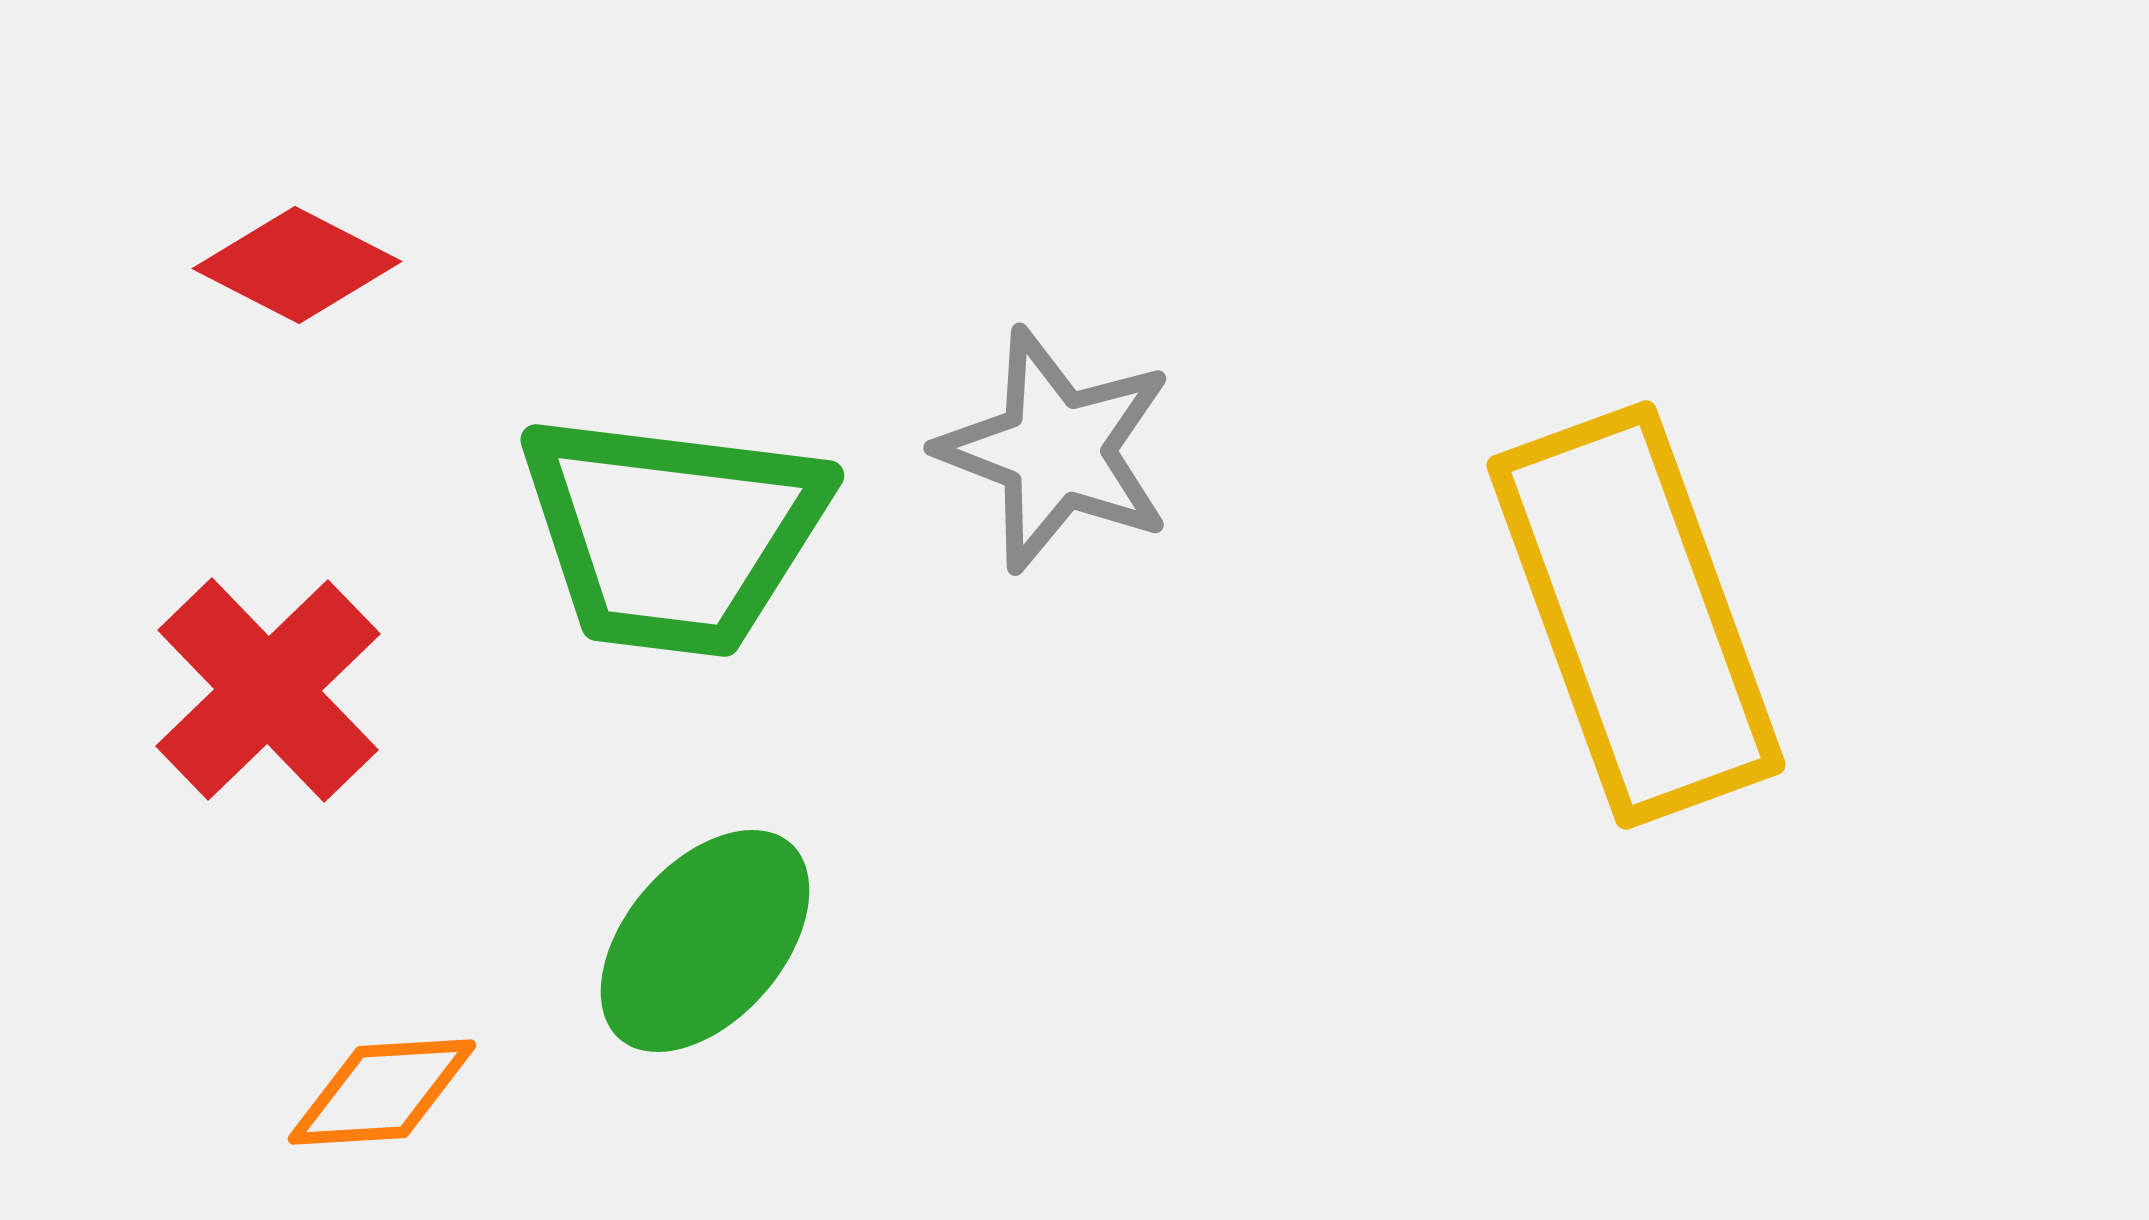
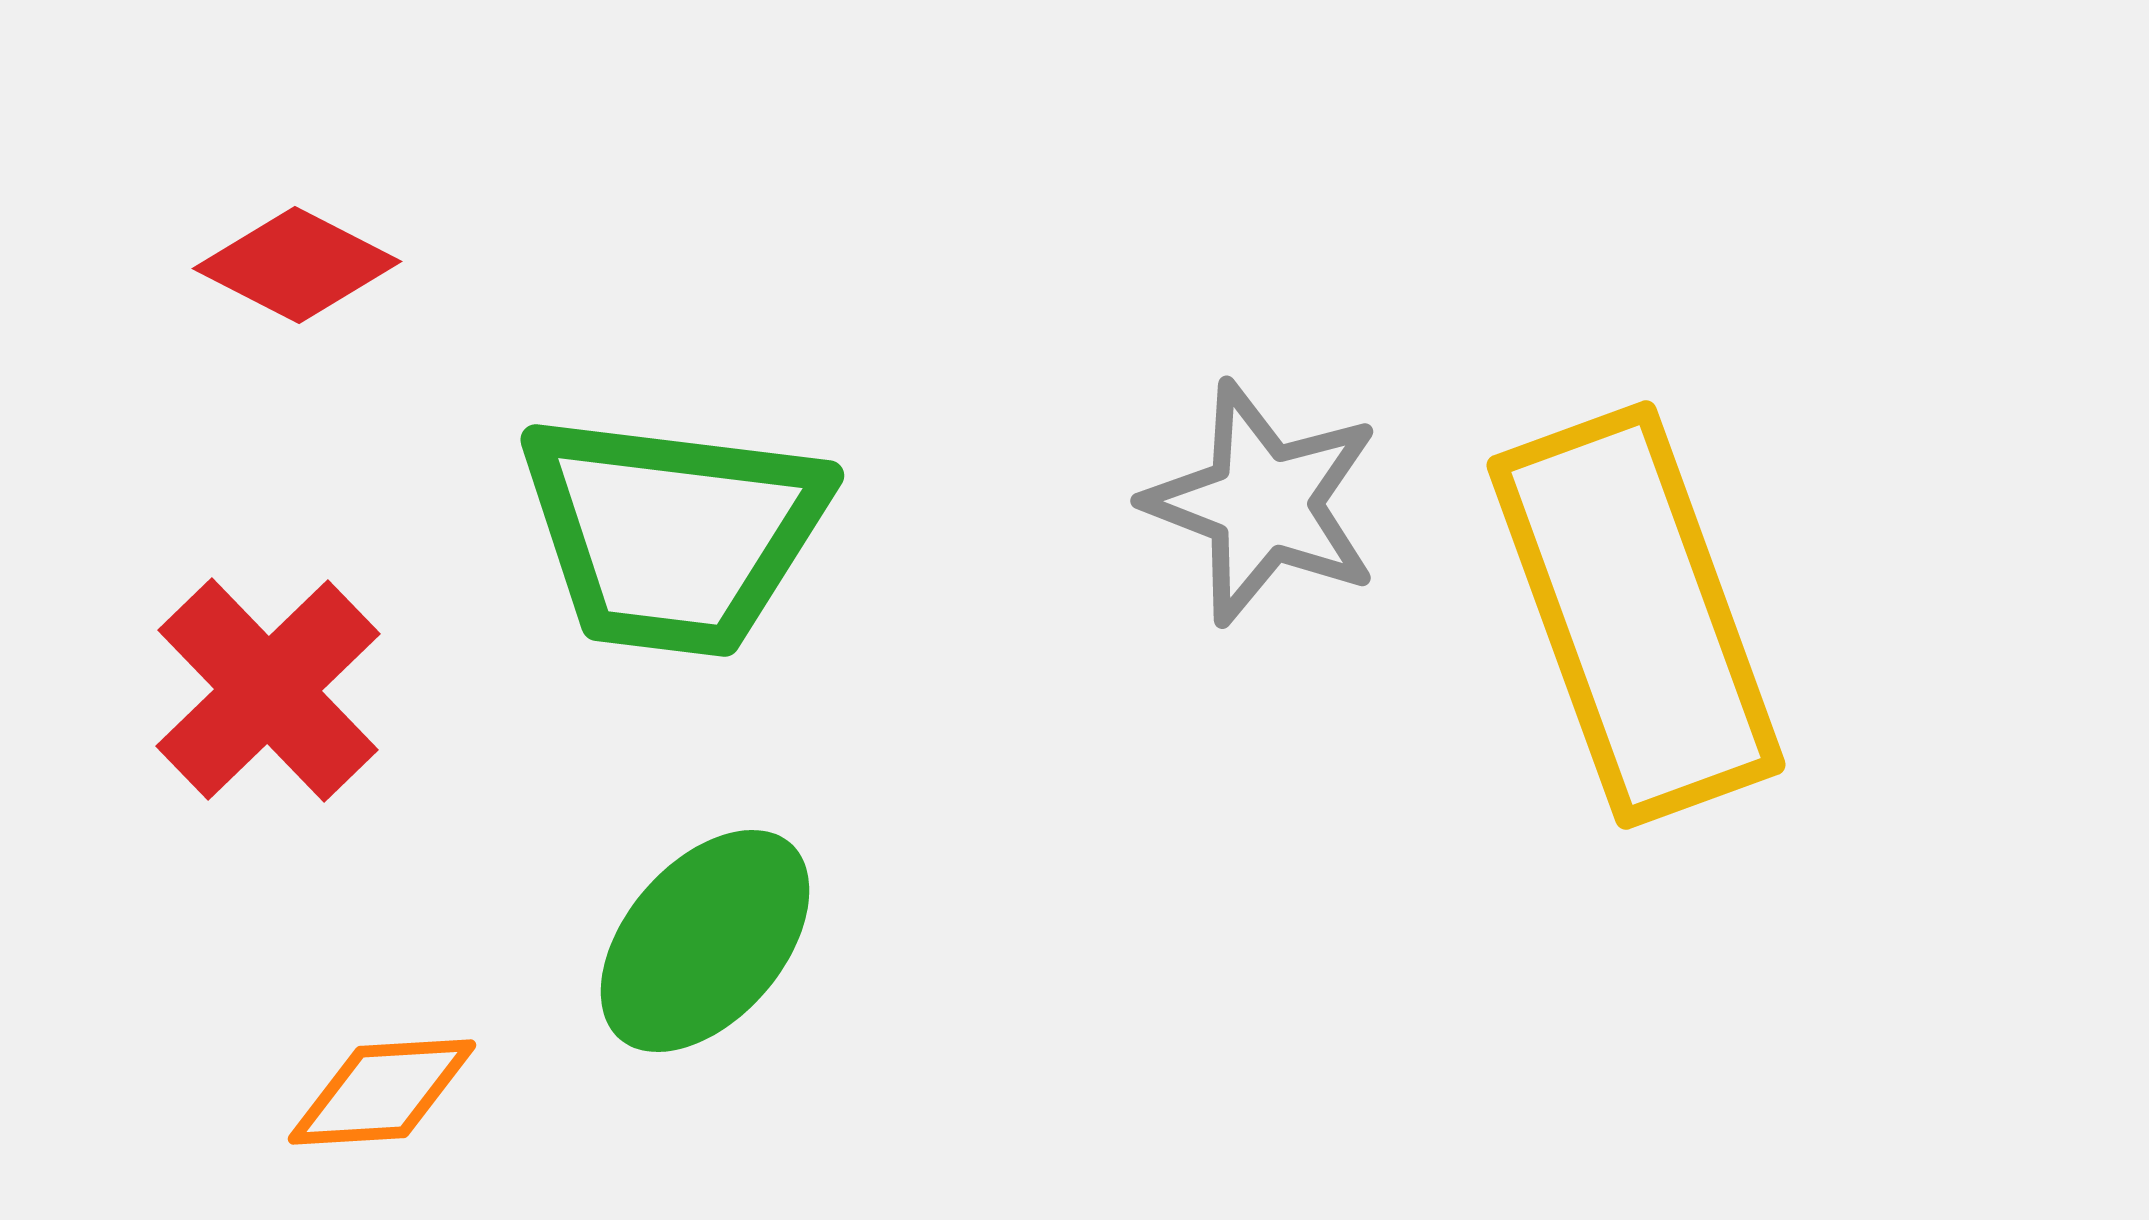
gray star: moved 207 px right, 53 px down
